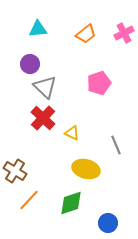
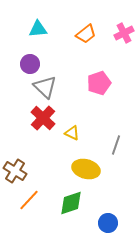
gray line: rotated 42 degrees clockwise
